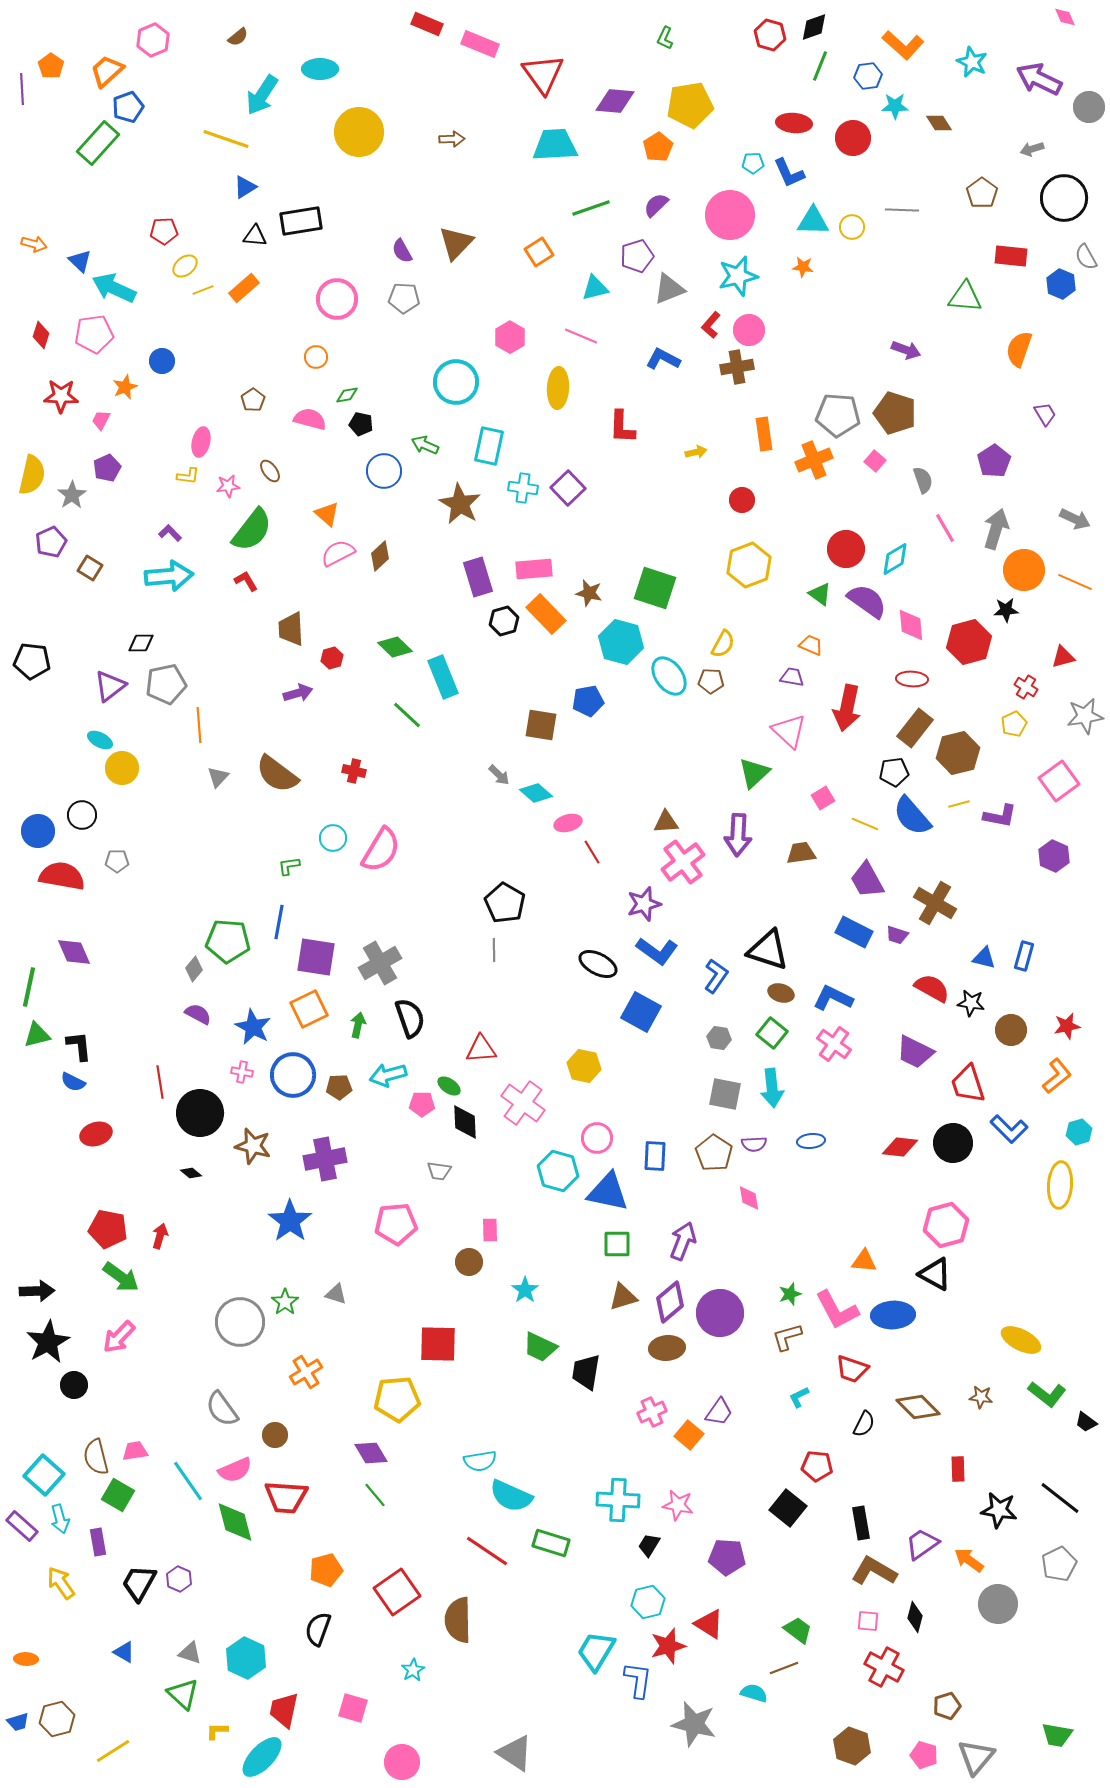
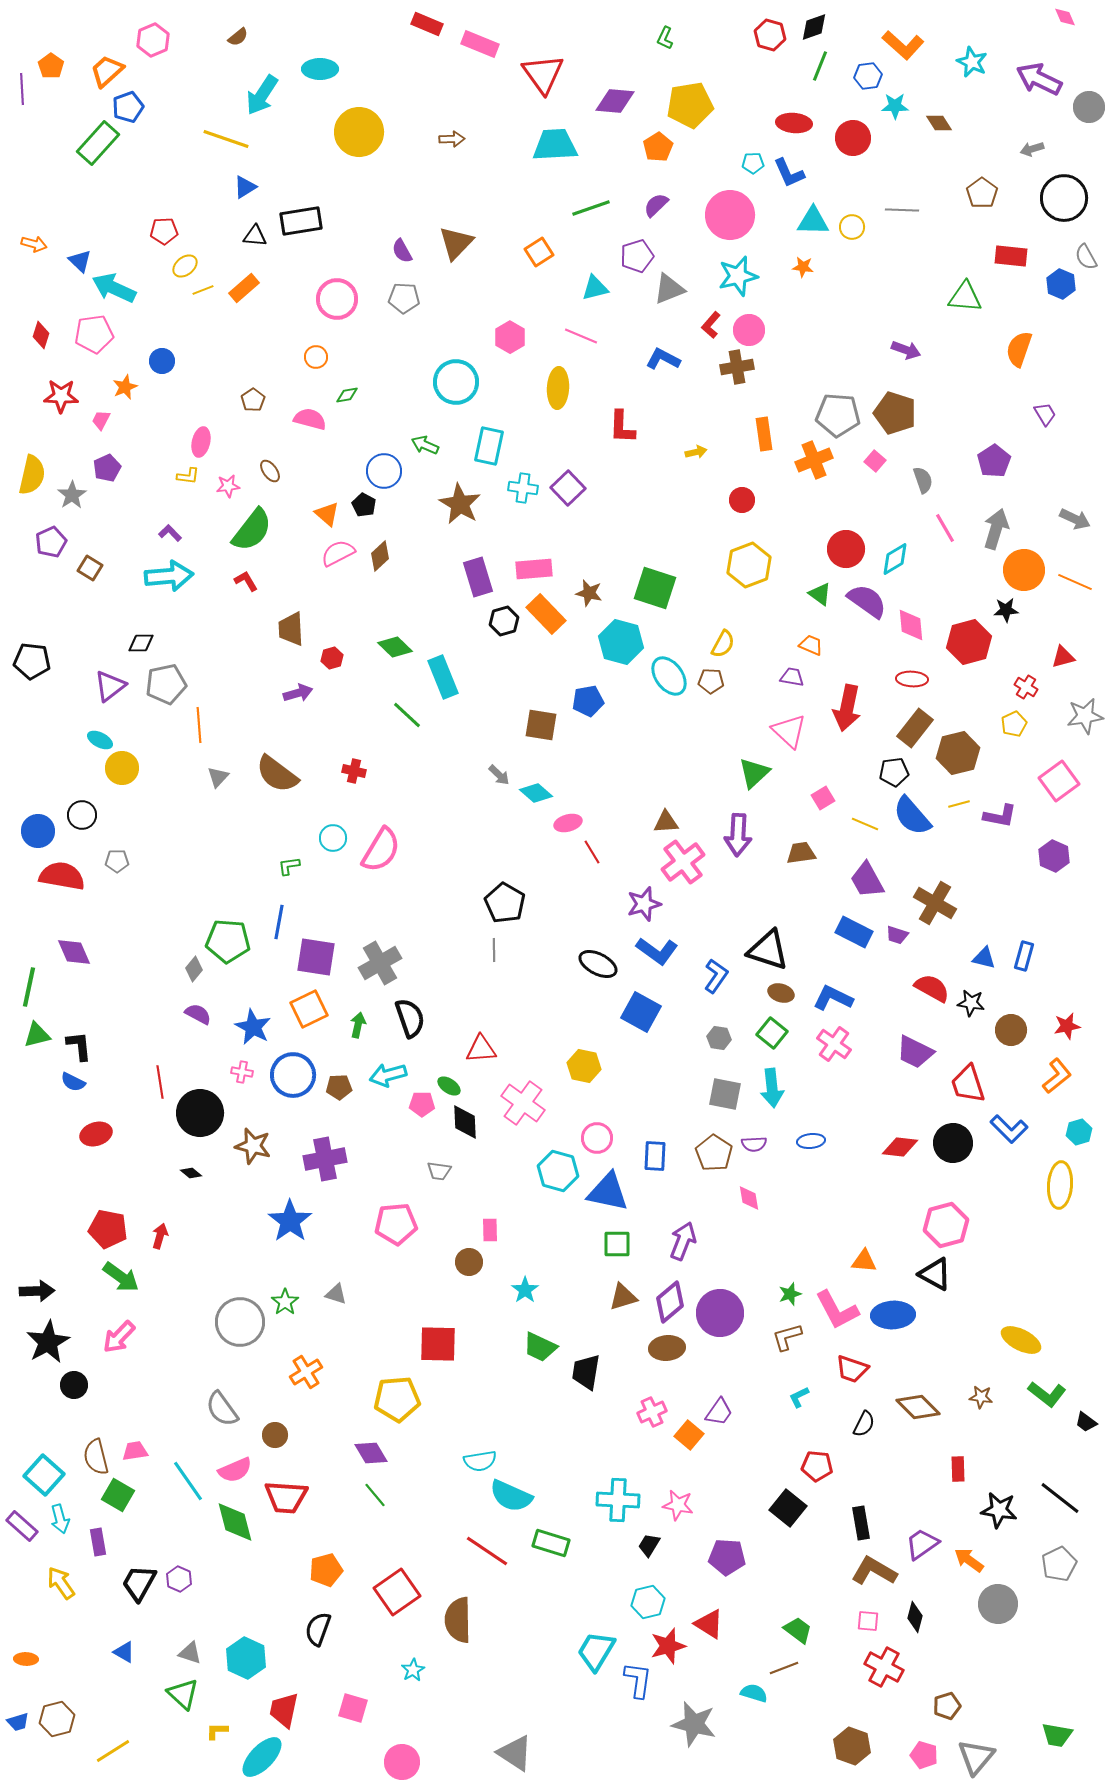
black pentagon at (361, 424): moved 3 px right, 81 px down; rotated 15 degrees clockwise
